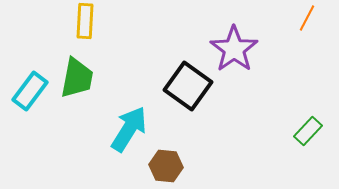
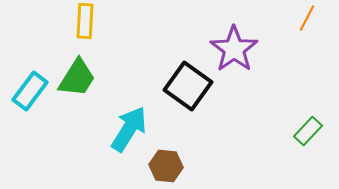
green trapezoid: rotated 21 degrees clockwise
